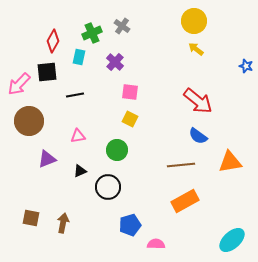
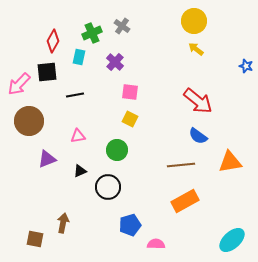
brown square: moved 4 px right, 21 px down
